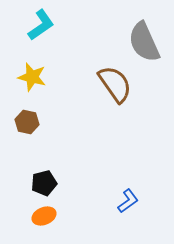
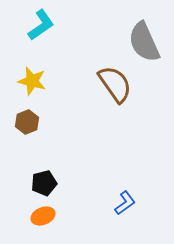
yellow star: moved 4 px down
brown hexagon: rotated 25 degrees clockwise
blue L-shape: moved 3 px left, 2 px down
orange ellipse: moved 1 px left
